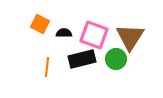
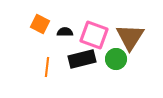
black semicircle: moved 1 px right, 1 px up
